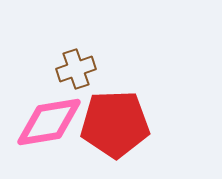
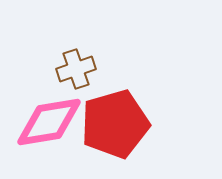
red pentagon: rotated 14 degrees counterclockwise
